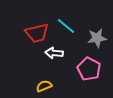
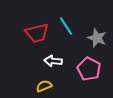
cyan line: rotated 18 degrees clockwise
gray star: rotated 30 degrees clockwise
white arrow: moved 1 px left, 8 px down
